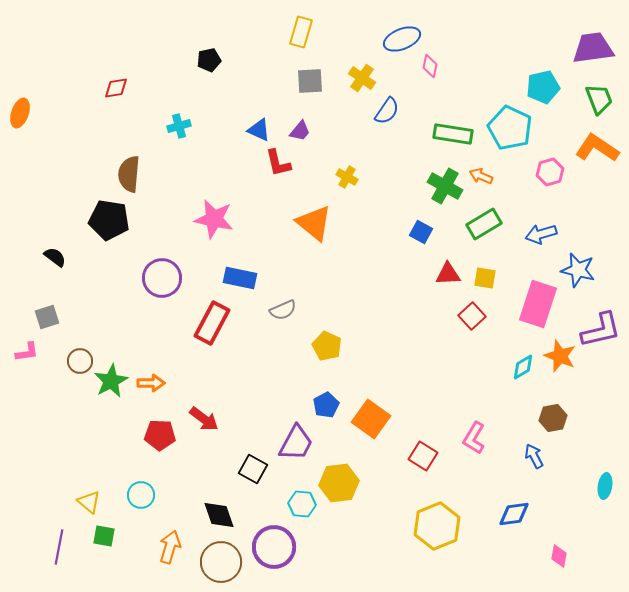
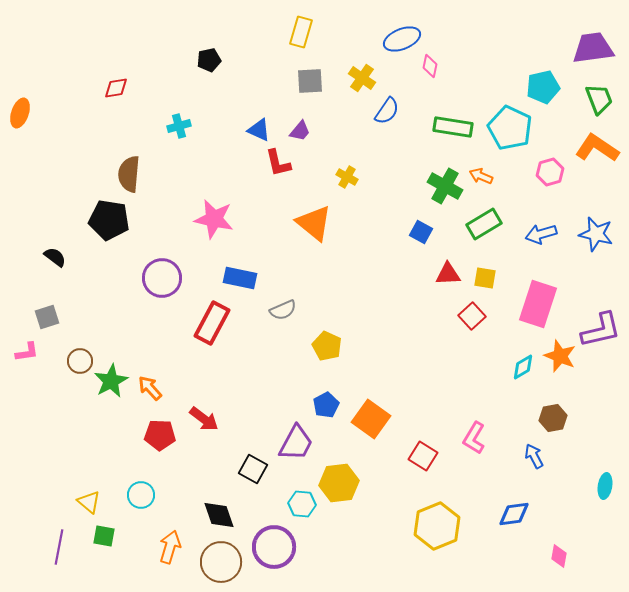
green rectangle at (453, 134): moved 7 px up
blue star at (578, 270): moved 18 px right, 36 px up
orange arrow at (151, 383): moved 1 px left, 5 px down; rotated 132 degrees counterclockwise
